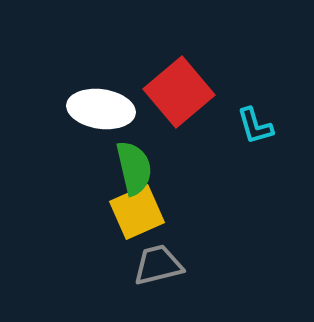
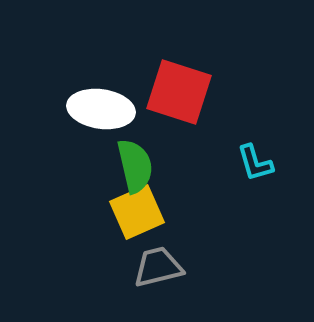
red square: rotated 32 degrees counterclockwise
cyan L-shape: moved 37 px down
green semicircle: moved 1 px right, 2 px up
gray trapezoid: moved 2 px down
